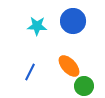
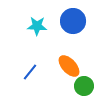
blue line: rotated 12 degrees clockwise
